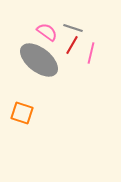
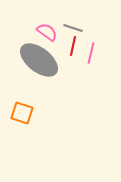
red line: moved 1 px right, 1 px down; rotated 18 degrees counterclockwise
